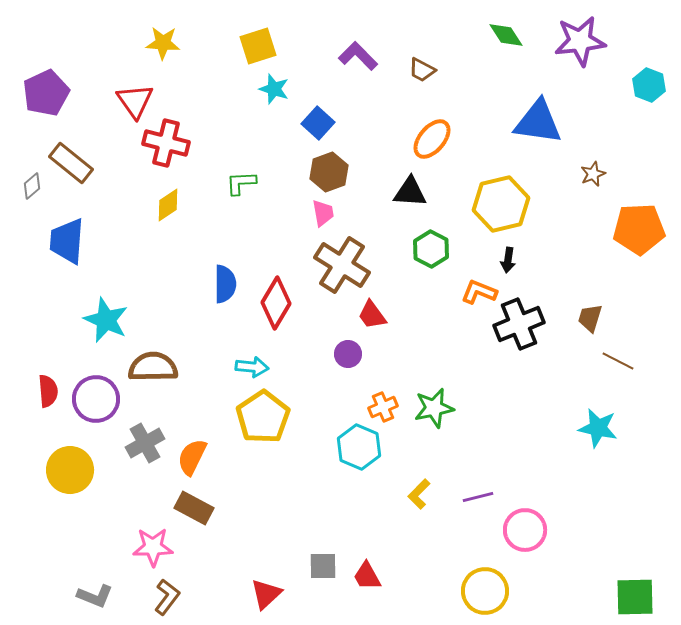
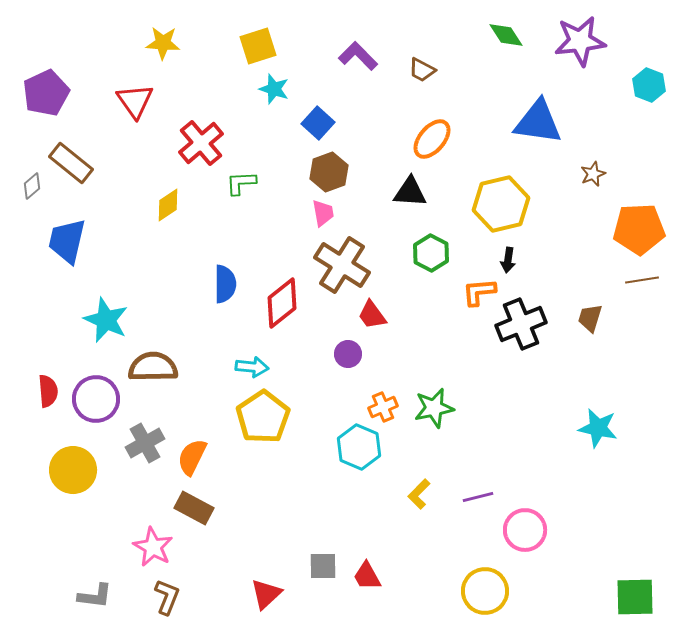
red cross at (166, 143): moved 35 px right; rotated 36 degrees clockwise
blue trapezoid at (67, 241): rotated 9 degrees clockwise
green hexagon at (431, 249): moved 4 px down
orange L-shape at (479, 292): rotated 27 degrees counterclockwise
red diamond at (276, 303): moved 6 px right; rotated 21 degrees clockwise
black cross at (519, 324): moved 2 px right
brown line at (618, 361): moved 24 px right, 81 px up; rotated 36 degrees counterclockwise
yellow circle at (70, 470): moved 3 px right
pink star at (153, 547): rotated 30 degrees clockwise
gray L-shape at (95, 596): rotated 15 degrees counterclockwise
brown L-shape at (167, 597): rotated 15 degrees counterclockwise
